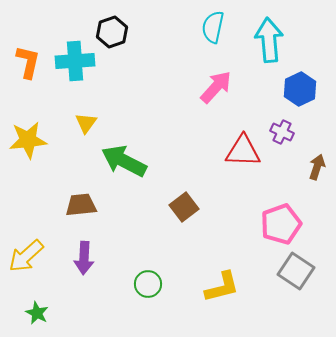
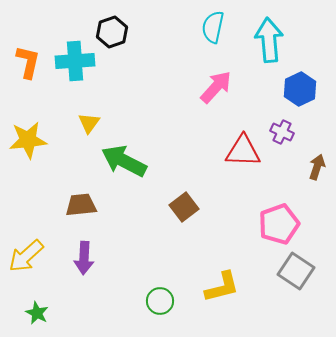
yellow triangle: moved 3 px right
pink pentagon: moved 2 px left
green circle: moved 12 px right, 17 px down
